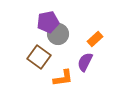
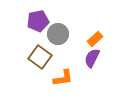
purple pentagon: moved 10 px left, 1 px up
brown square: moved 1 px right
purple semicircle: moved 7 px right, 4 px up
